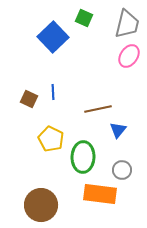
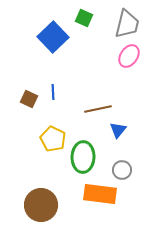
yellow pentagon: moved 2 px right
